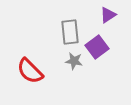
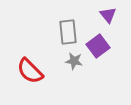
purple triangle: rotated 36 degrees counterclockwise
gray rectangle: moved 2 px left
purple square: moved 1 px right, 1 px up
